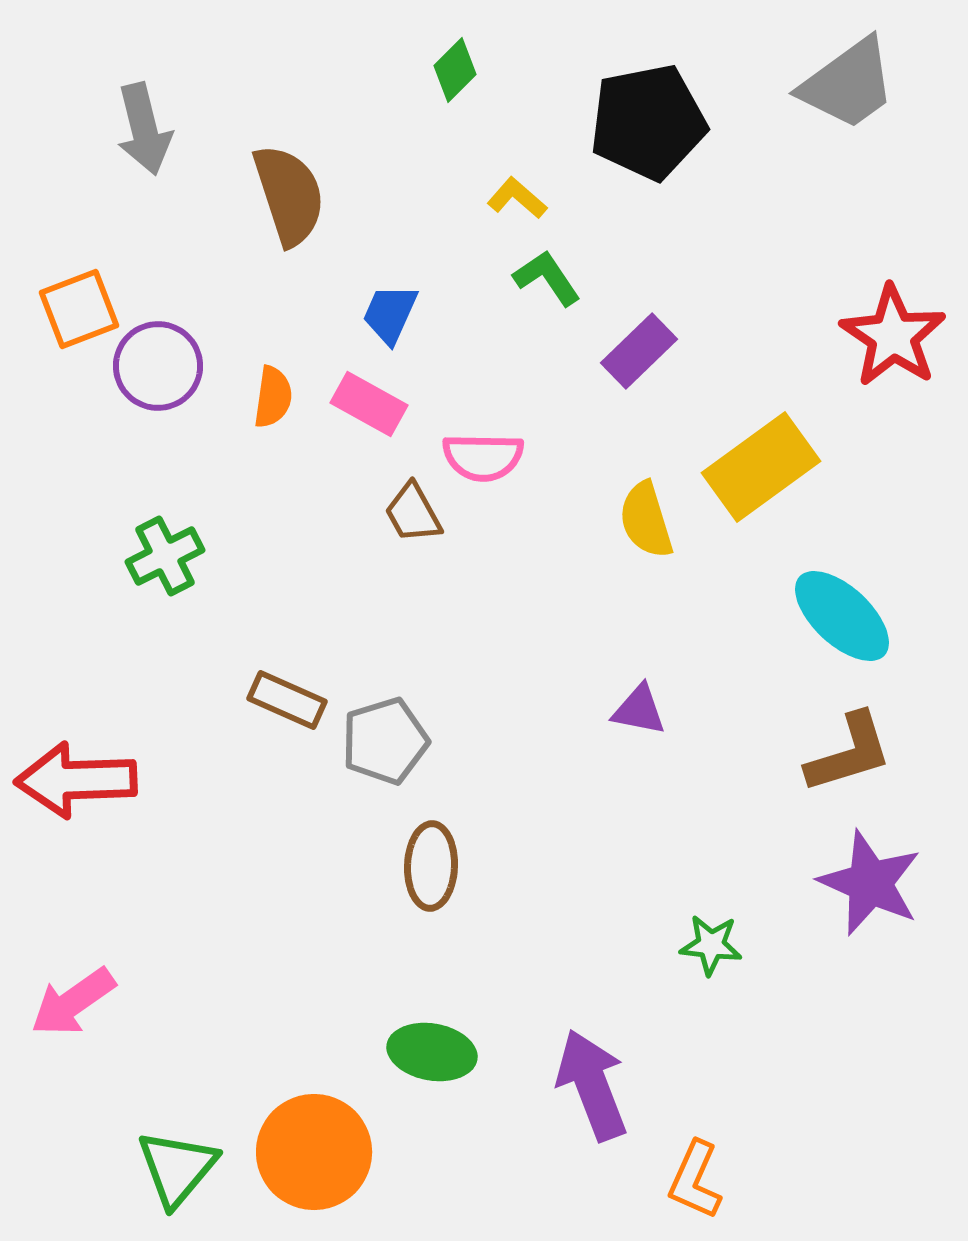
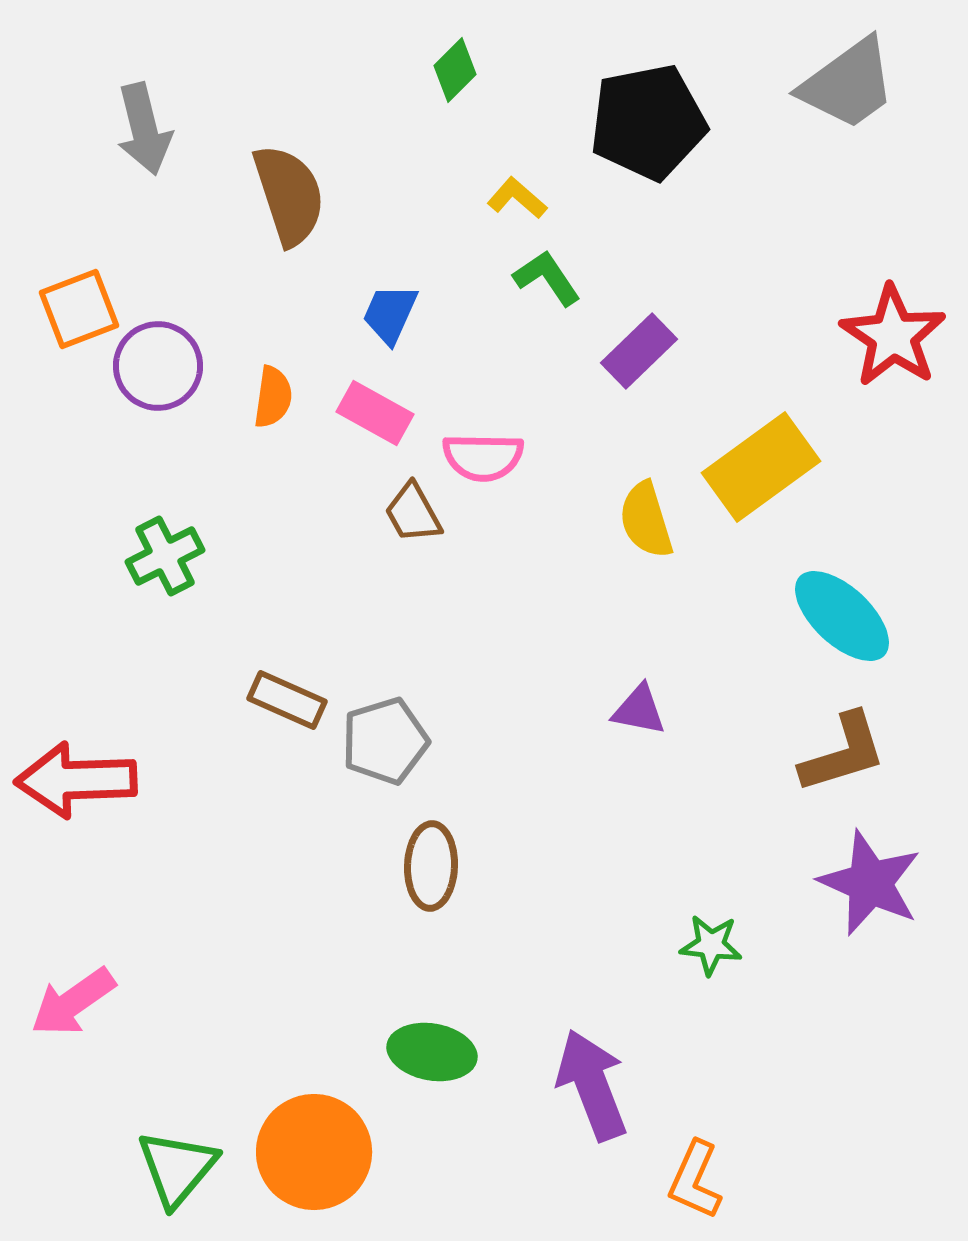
pink rectangle: moved 6 px right, 9 px down
brown L-shape: moved 6 px left
